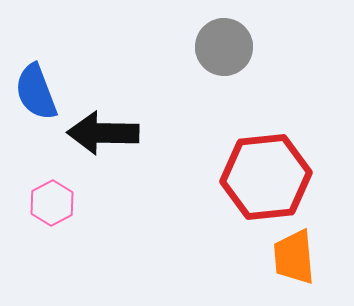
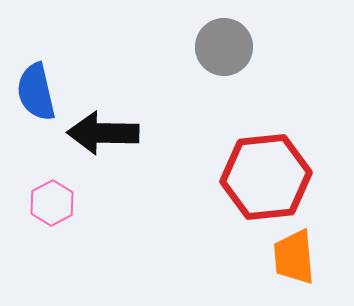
blue semicircle: rotated 8 degrees clockwise
